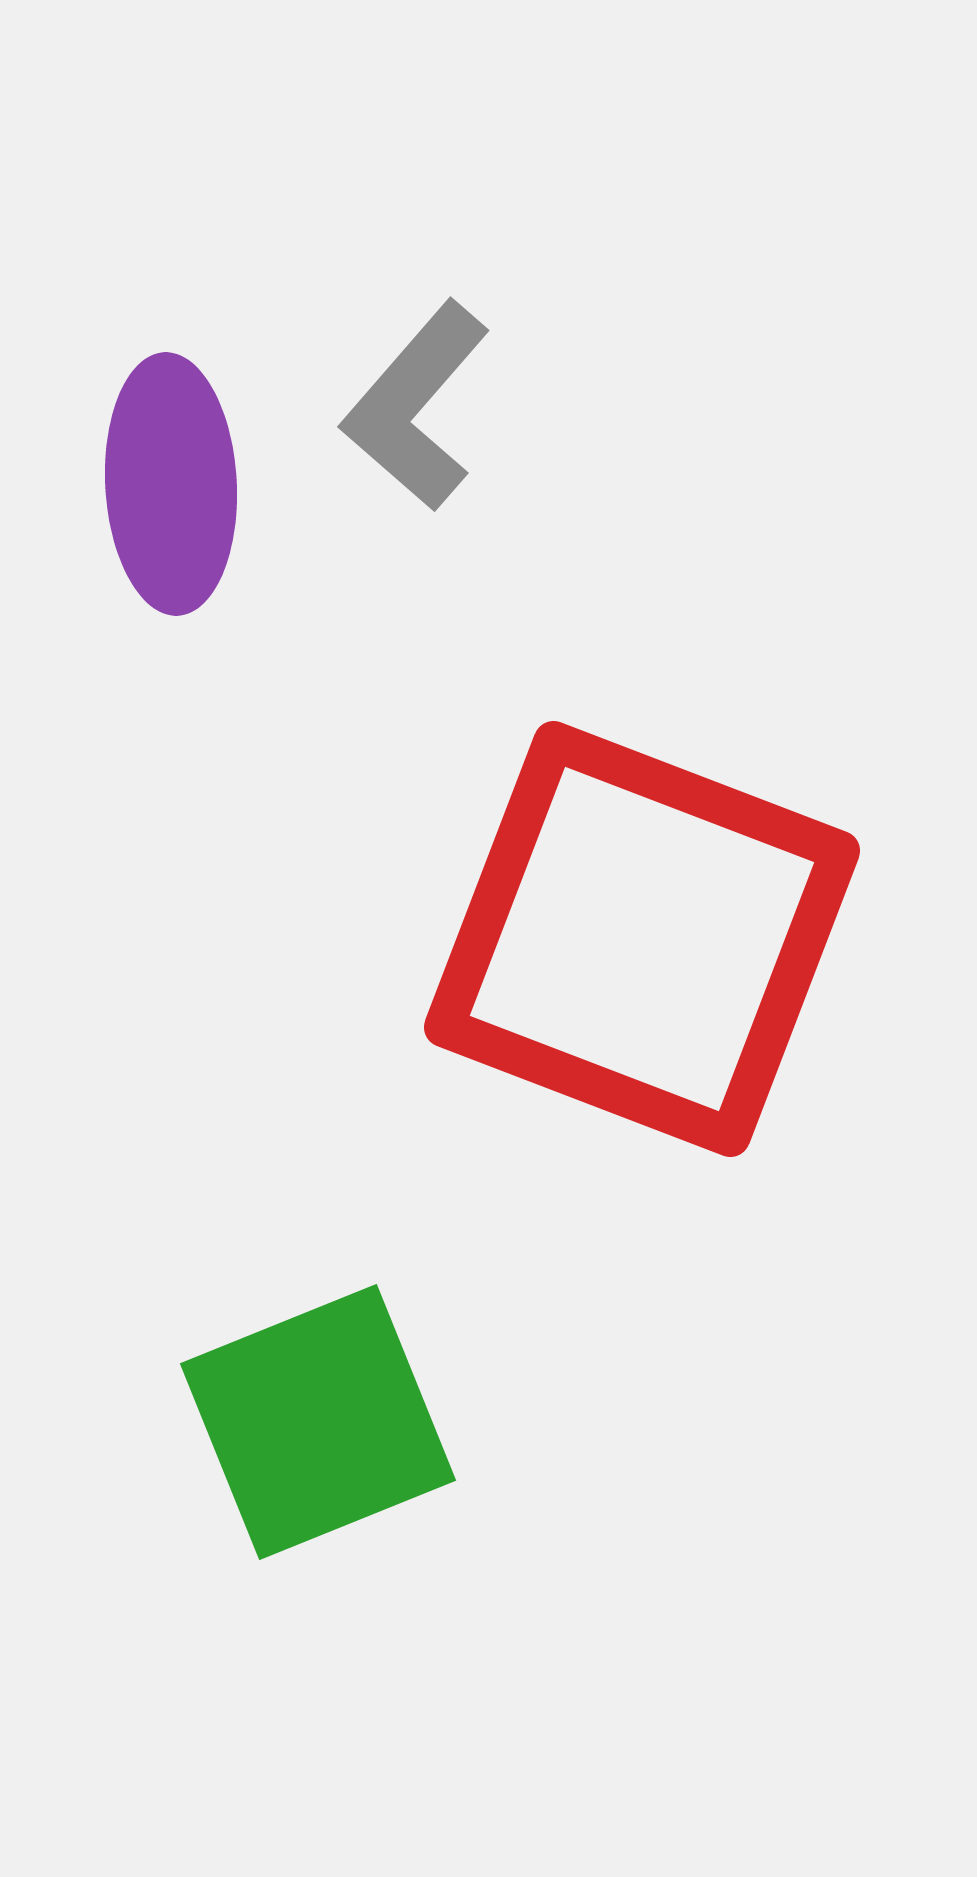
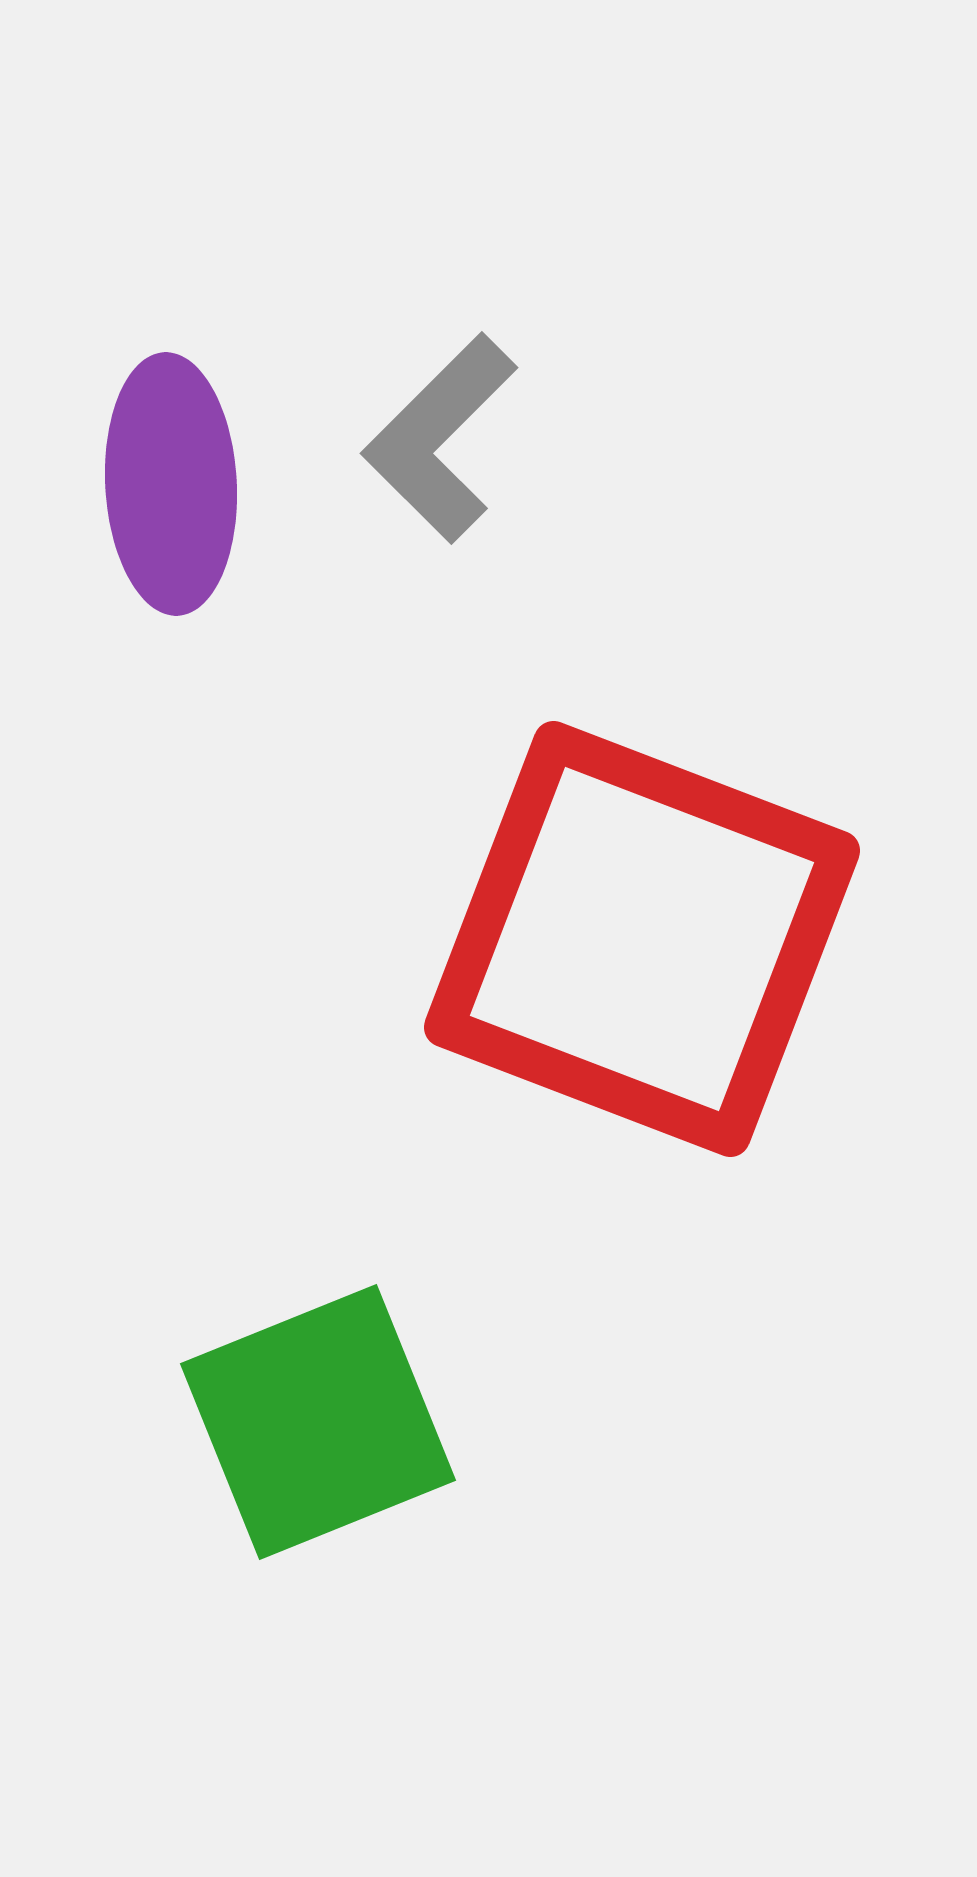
gray L-shape: moved 24 px right, 32 px down; rotated 4 degrees clockwise
